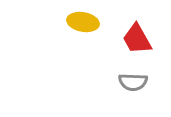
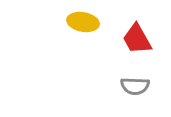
gray semicircle: moved 2 px right, 4 px down
